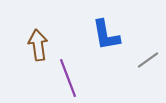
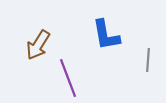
brown arrow: rotated 140 degrees counterclockwise
gray line: rotated 50 degrees counterclockwise
